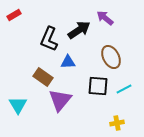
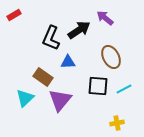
black L-shape: moved 2 px right, 1 px up
cyan triangle: moved 7 px right, 7 px up; rotated 18 degrees clockwise
